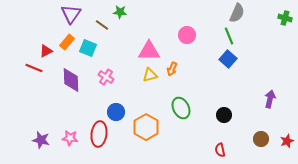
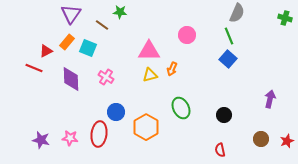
purple diamond: moved 1 px up
